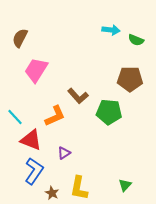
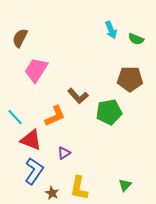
cyan arrow: rotated 60 degrees clockwise
green semicircle: moved 1 px up
green pentagon: rotated 15 degrees counterclockwise
